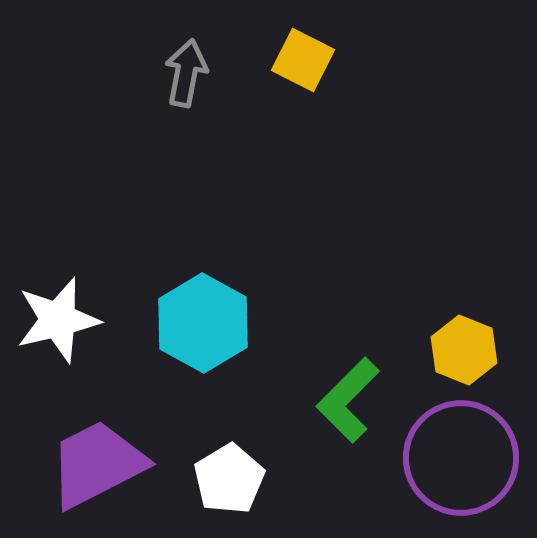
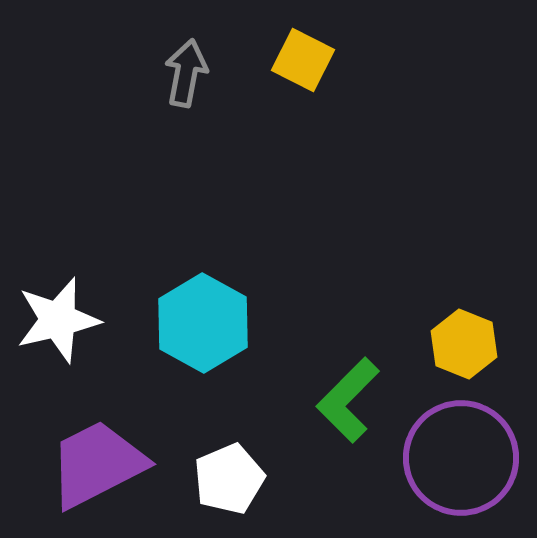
yellow hexagon: moved 6 px up
white pentagon: rotated 8 degrees clockwise
